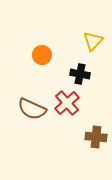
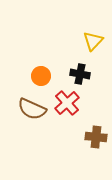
orange circle: moved 1 px left, 21 px down
